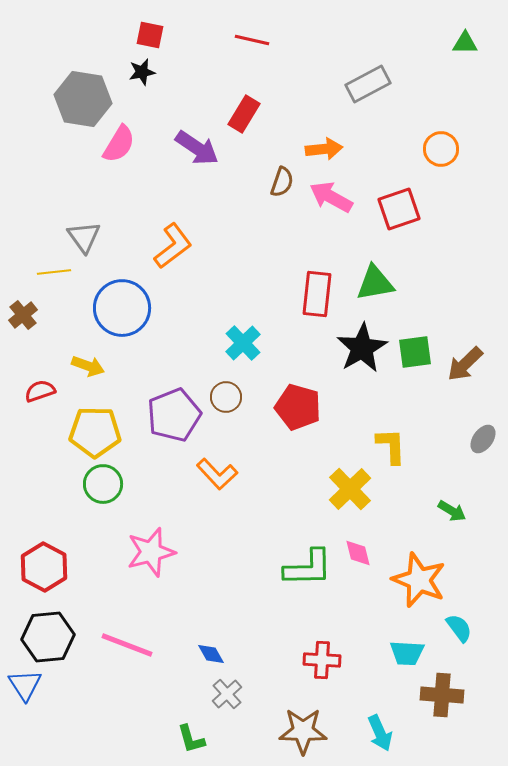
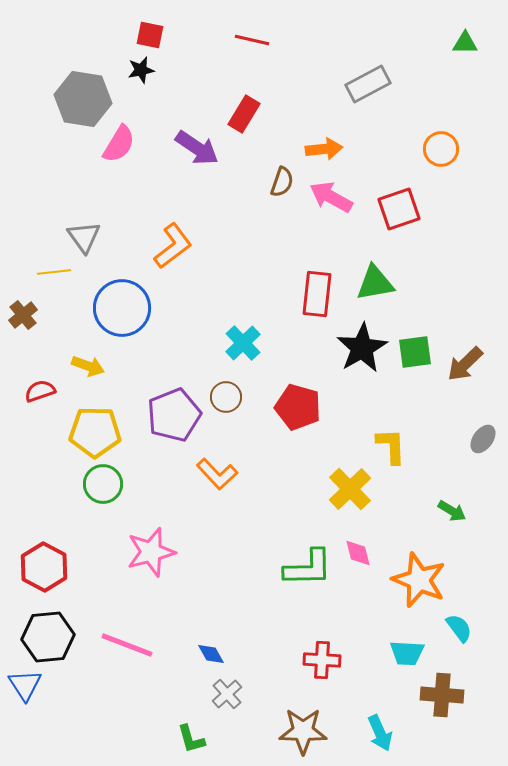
black star at (142, 72): moved 1 px left, 2 px up
